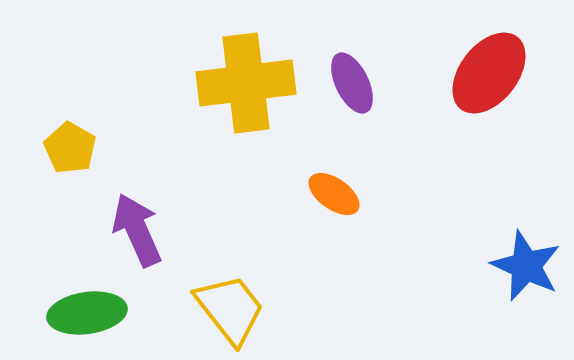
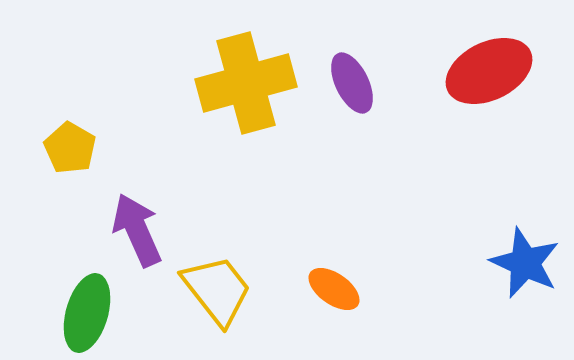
red ellipse: moved 2 px up; rotated 26 degrees clockwise
yellow cross: rotated 8 degrees counterclockwise
orange ellipse: moved 95 px down
blue star: moved 1 px left, 3 px up
yellow trapezoid: moved 13 px left, 19 px up
green ellipse: rotated 66 degrees counterclockwise
